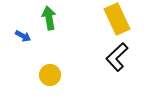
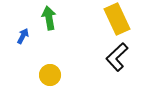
blue arrow: rotated 91 degrees counterclockwise
